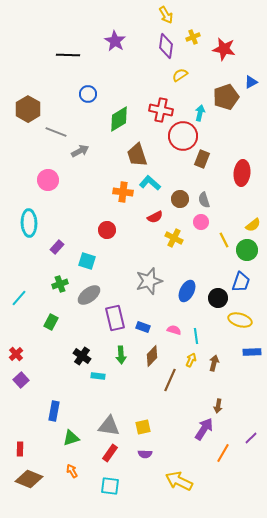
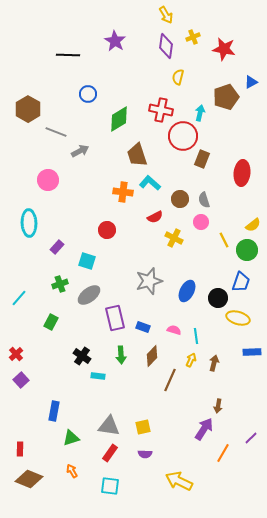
yellow semicircle at (180, 75): moved 2 px left, 2 px down; rotated 42 degrees counterclockwise
yellow ellipse at (240, 320): moved 2 px left, 2 px up
